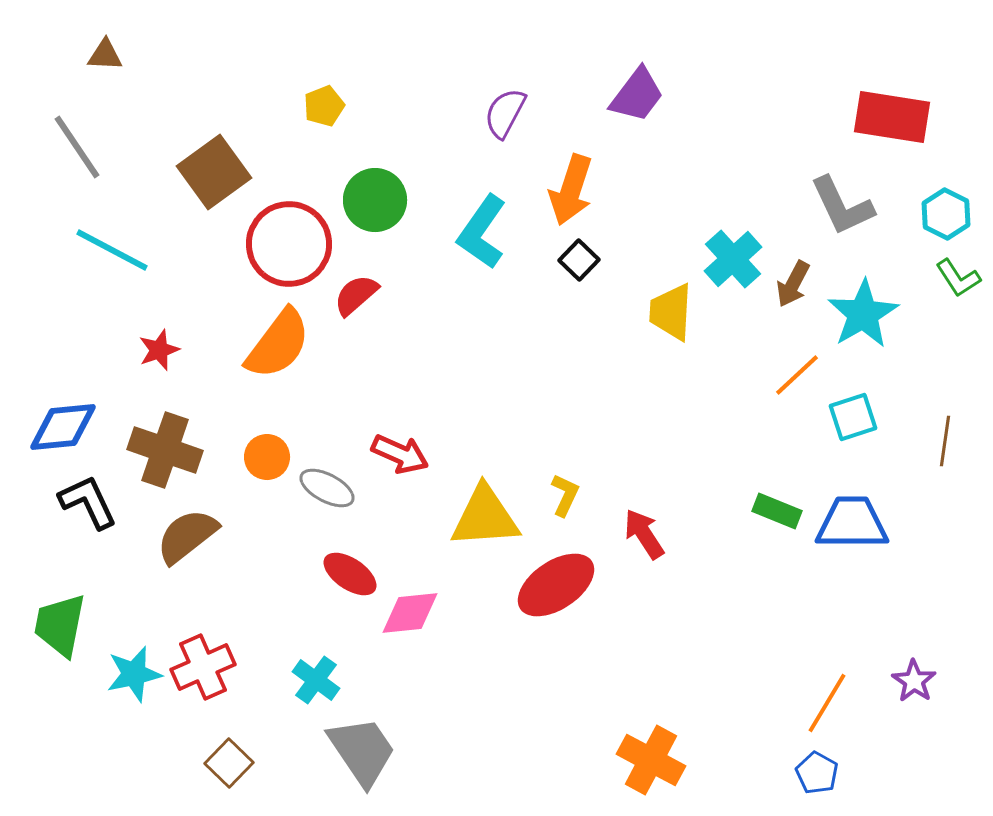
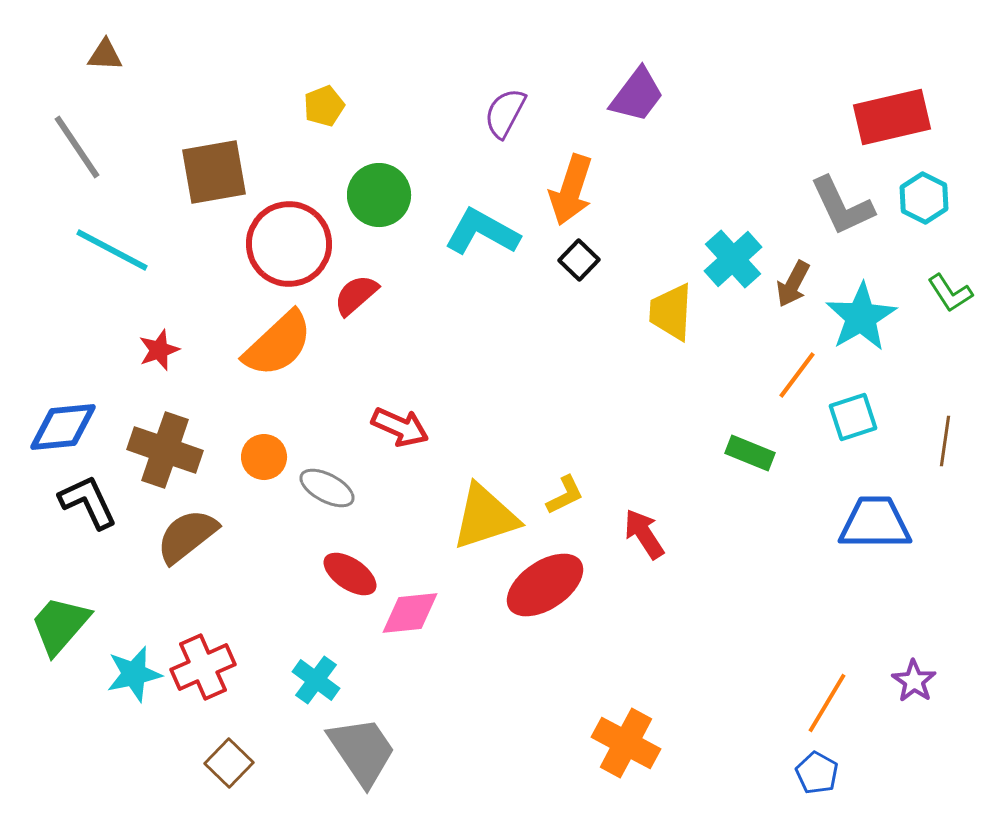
red rectangle at (892, 117): rotated 22 degrees counterclockwise
brown square at (214, 172): rotated 26 degrees clockwise
green circle at (375, 200): moved 4 px right, 5 px up
cyan hexagon at (946, 214): moved 22 px left, 16 px up
cyan L-shape at (482, 232): rotated 84 degrees clockwise
green L-shape at (958, 278): moved 8 px left, 15 px down
cyan star at (863, 314): moved 2 px left, 3 px down
orange semicircle at (278, 344): rotated 10 degrees clockwise
orange line at (797, 375): rotated 10 degrees counterclockwise
red arrow at (400, 454): moved 27 px up
orange circle at (267, 457): moved 3 px left
yellow L-shape at (565, 495): rotated 39 degrees clockwise
green rectangle at (777, 511): moved 27 px left, 58 px up
yellow triangle at (485, 517): rotated 14 degrees counterclockwise
blue trapezoid at (852, 523): moved 23 px right
red ellipse at (556, 585): moved 11 px left
green trapezoid at (60, 625): rotated 30 degrees clockwise
orange cross at (651, 760): moved 25 px left, 17 px up
